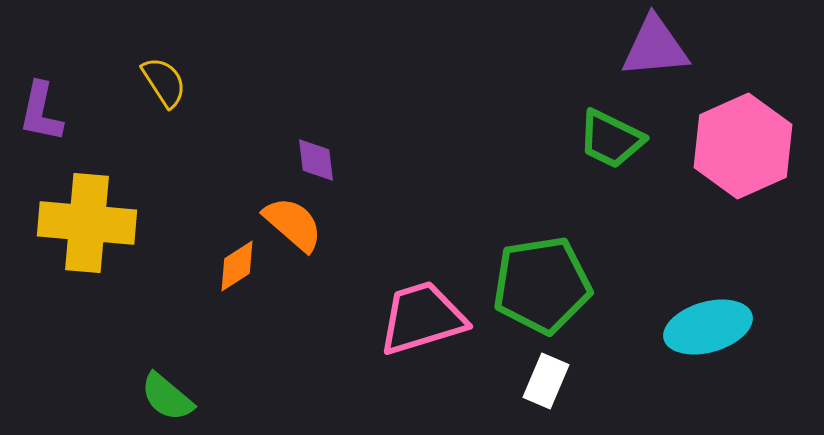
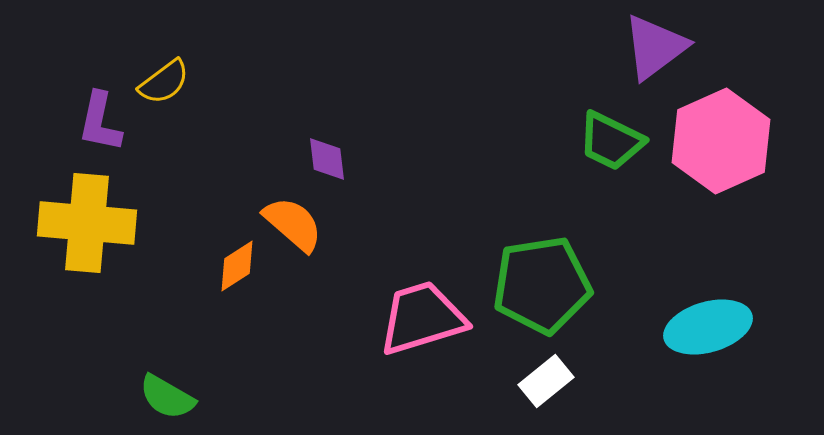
purple triangle: rotated 32 degrees counterclockwise
yellow semicircle: rotated 86 degrees clockwise
purple L-shape: moved 59 px right, 10 px down
green trapezoid: moved 2 px down
pink hexagon: moved 22 px left, 5 px up
purple diamond: moved 11 px right, 1 px up
white rectangle: rotated 28 degrees clockwise
green semicircle: rotated 10 degrees counterclockwise
